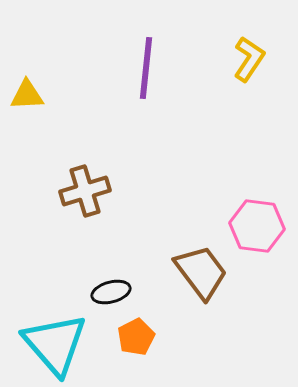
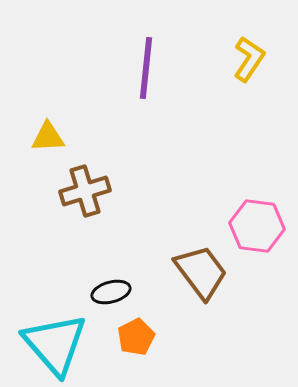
yellow triangle: moved 21 px right, 42 px down
